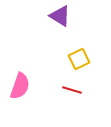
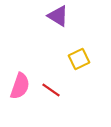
purple triangle: moved 2 px left
red line: moved 21 px left; rotated 18 degrees clockwise
